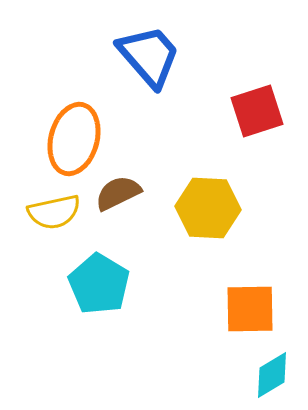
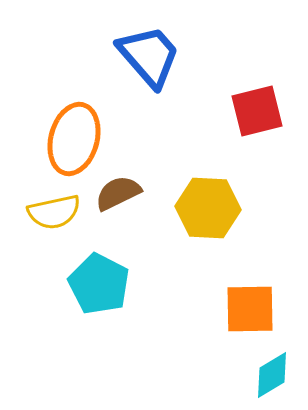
red square: rotated 4 degrees clockwise
cyan pentagon: rotated 4 degrees counterclockwise
